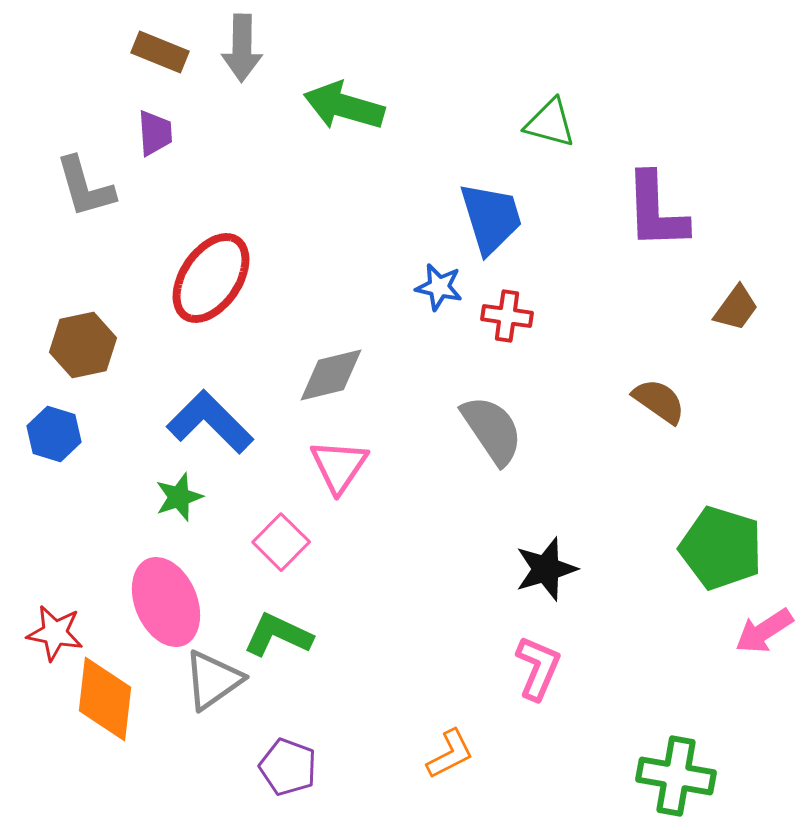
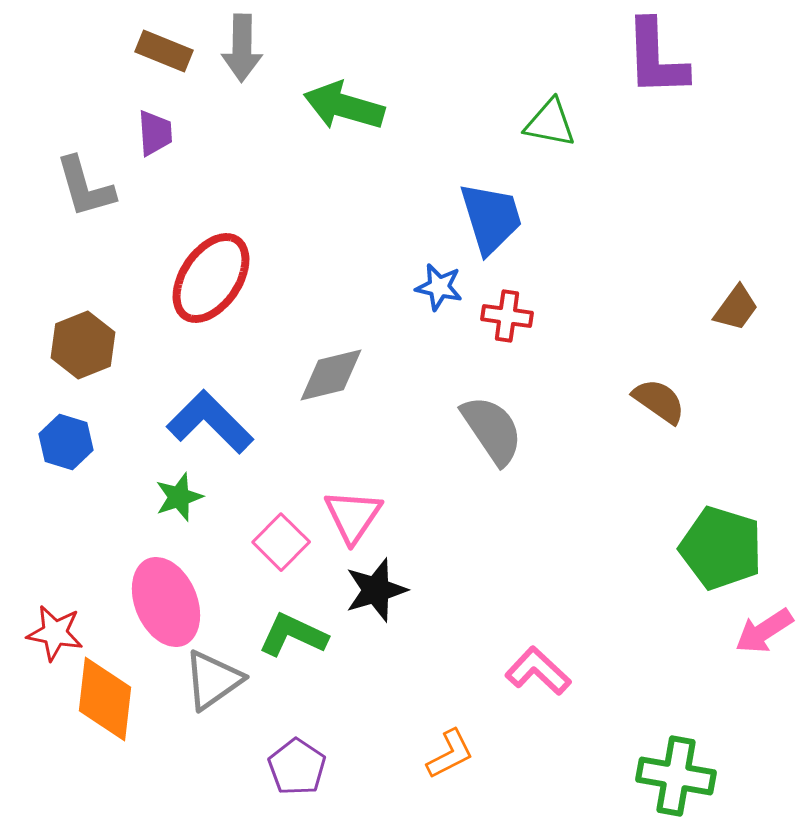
brown rectangle: moved 4 px right, 1 px up
green triangle: rotated 4 degrees counterclockwise
purple L-shape: moved 153 px up
brown hexagon: rotated 10 degrees counterclockwise
blue hexagon: moved 12 px right, 8 px down
pink triangle: moved 14 px right, 50 px down
black star: moved 170 px left, 21 px down
green L-shape: moved 15 px right
pink L-shape: moved 3 px down; rotated 70 degrees counterclockwise
purple pentagon: moved 9 px right; rotated 14 degrees clockwise
